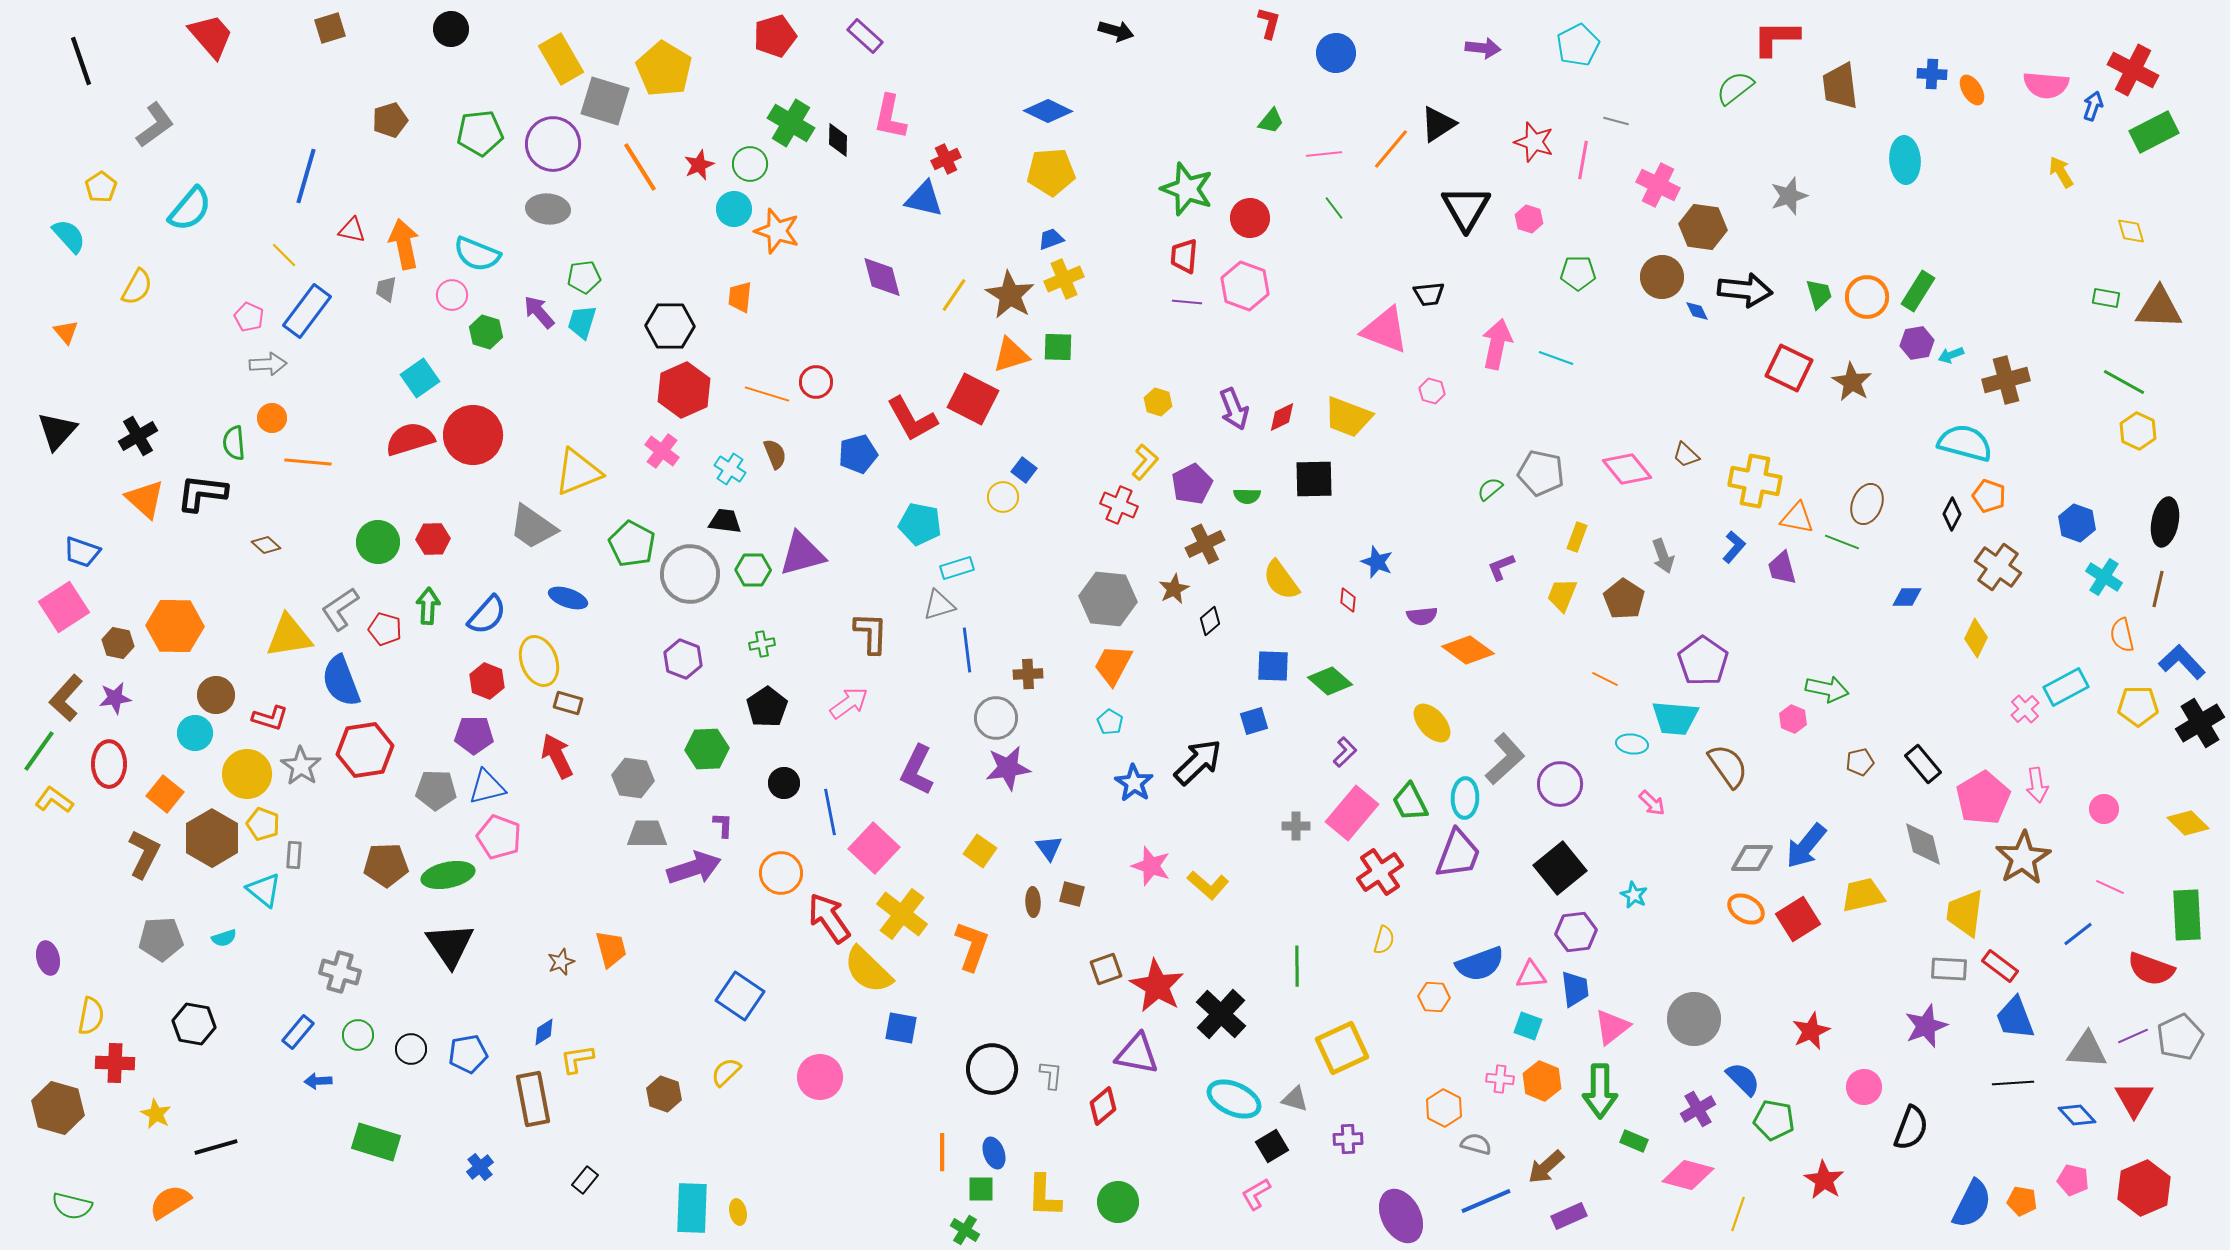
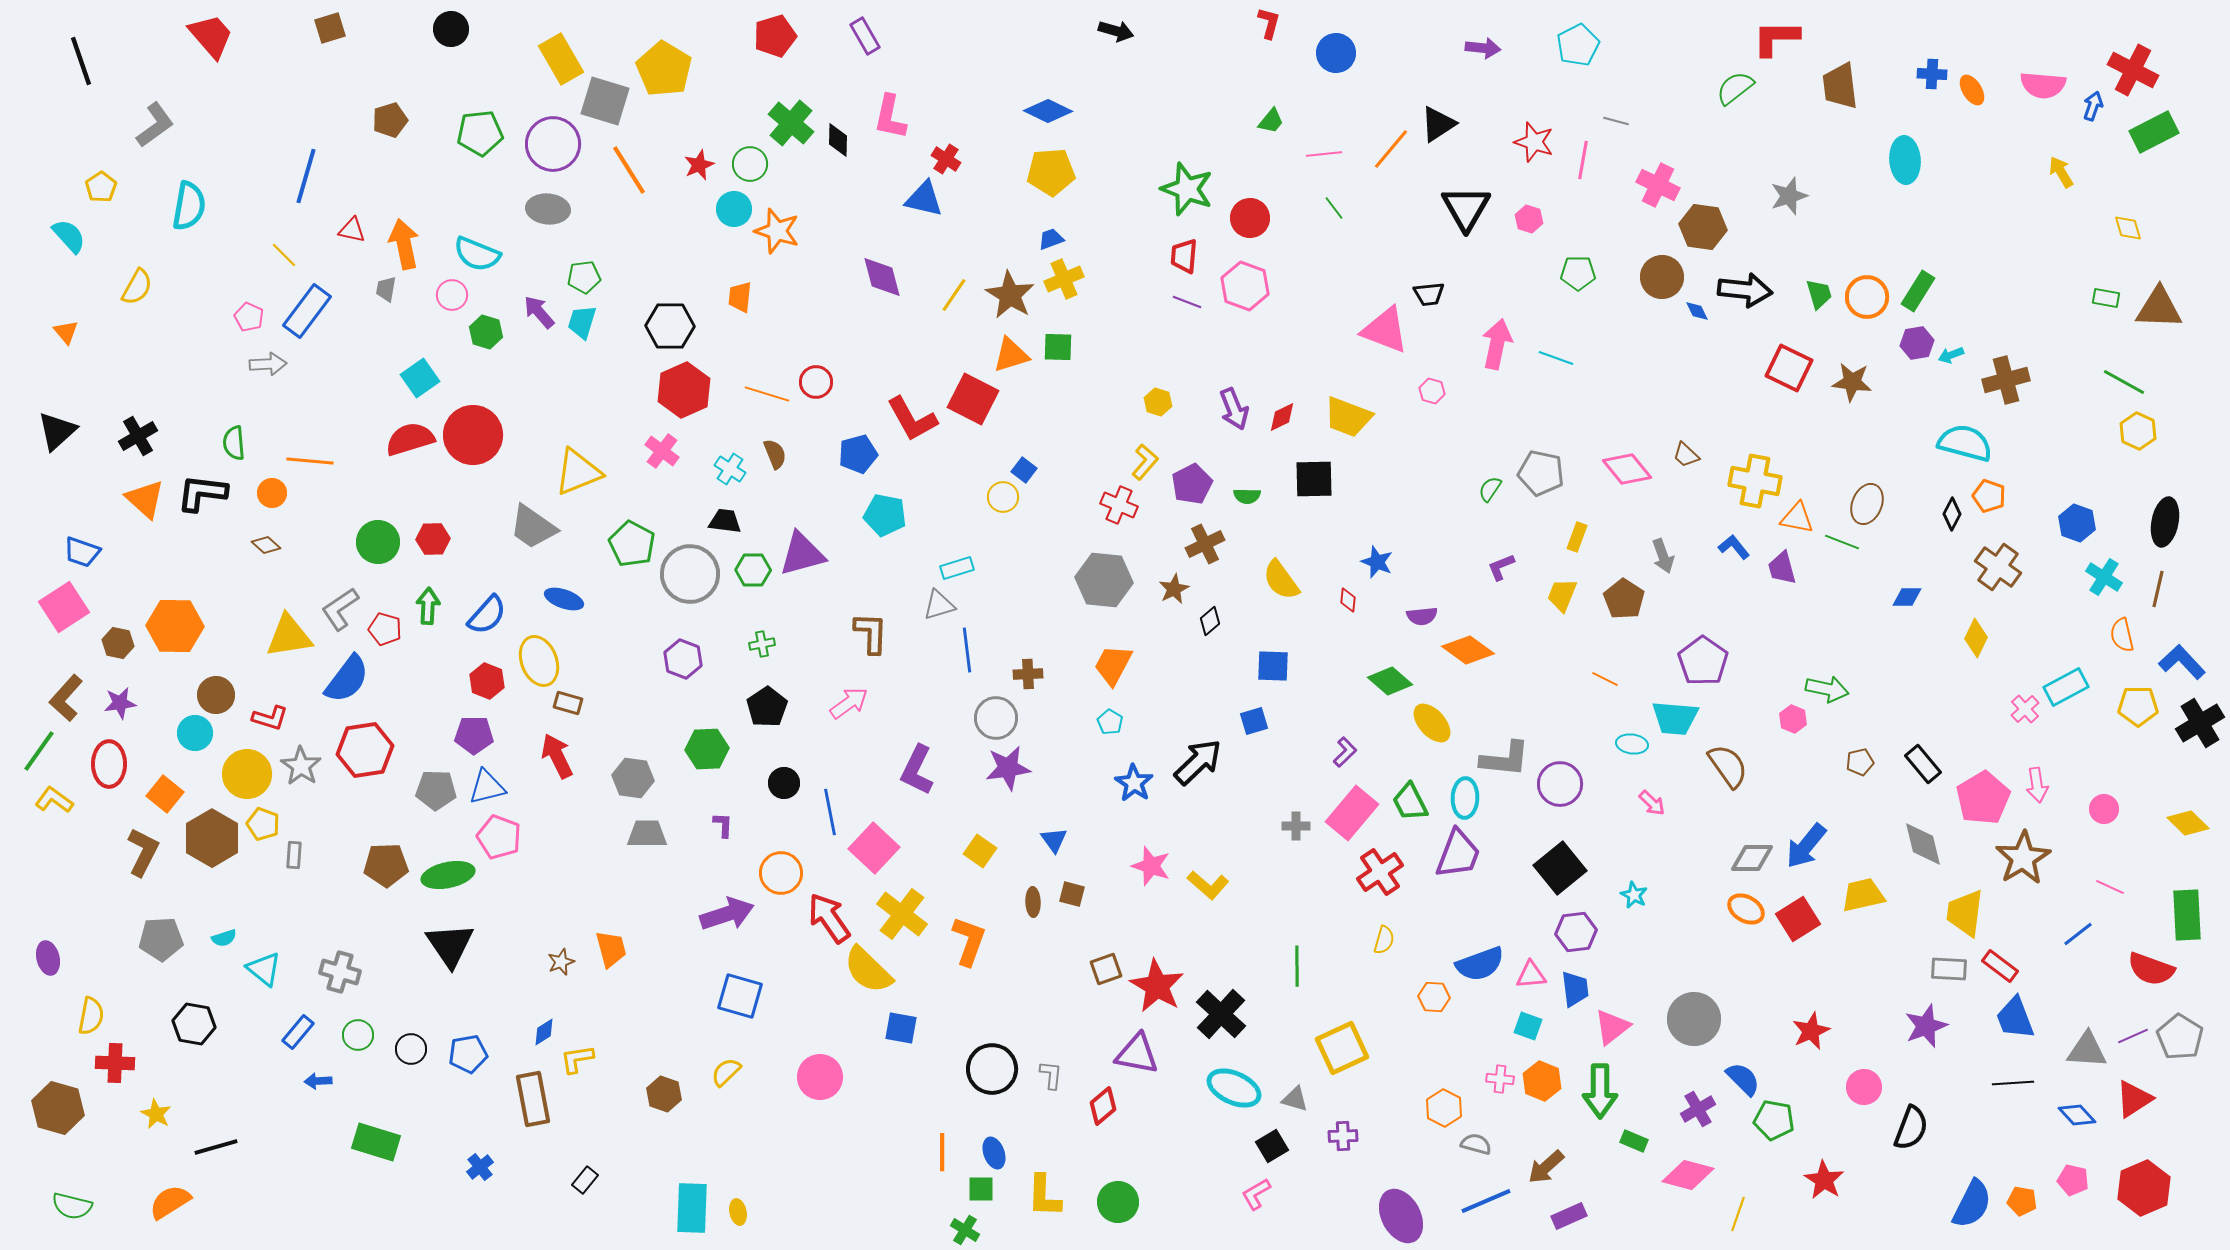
purple rectangle at (865, 36): rotated 18 degrees clockwise
pink semicircle at (2046, 85): moved 3 px left
green cross at (791, 123): rotated 9 degrees clockwise
red cross at (946, 159): rotated 32 degrees counterclockwise
orange line at (640, 167): moved 11 px left, 3 px down
cyan semicircle at (190, 209): moved 1 px left, 3 px up; rotated 30 degrees counterclockwise
yellow diamond at (2131, 231): moved 3 px left, 3 px up
purple line at (1187, 302): rotated 16 degrees clockwise
brown star at (1852, 382): rotated 24 degrees counterclockwise
orange circle at (272, 418): moved 75 px down
black triangle at (57, 431): rotated 6 degrees clockwise
orange line at (308, 462): moved 2 px right, 1 px up
green semicircle at (1490, 489): rotated 16 degrees counterclockwise
cyan pentagon at (920, 524): moved 35 px left, 9 px up
blue L-shape at (1734, 547): rotated 80 degrees counterclockwise
blue ellipse at (568, 598): moved 4 px left, 1 px down
gray hexagon at (1108, 599): moved 4 px left, 19 px up
blue semicircle at (341, 681): moved 6 px right, 2 px up; rotated 122 degrees counterclockwise
green diamond at (1330, 681): moved 60 px right
purple star at (115, 698): moved 5 px right, 5 px down
gray L-shape at (1505, 759): rotated 48 degrees clockwise
blue triangle at (1049, 848): moved 5 px right, 8 px up
brown L-shape at (144, 854): moved 1 px left, 2 px up
purple arrow at (694, 868): moved 33 px right, 46 px down
cyan triangle at (264, 890): moved 79 px down
orange L-shape at (972, 946): moved 3 px left, 5 px up
blue square at (740, 996): rotated 18 degrees counterclockwise
gray pentagon at (2180, 1037): rotated 15 degrees counterclockwise
cyan ellipse at (1234, 1099): moved 11 px up
red triangle at (2134, 1099): rotated 27 degrees clockwise
purple cross at (1348, 1139): moved 5 px left, 3 px up
